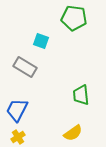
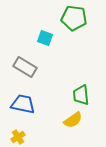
cyan square: moved 4 px right, 3 px up
blue trapezoid: moved 6 px right, 6 px up; rotated 75 degrees clockwise
yellow semicircle: moved 13 px up
